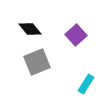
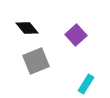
black diamond: moved 3 px left, 1 px up
gray square: moved 1 px left, 1 px up
